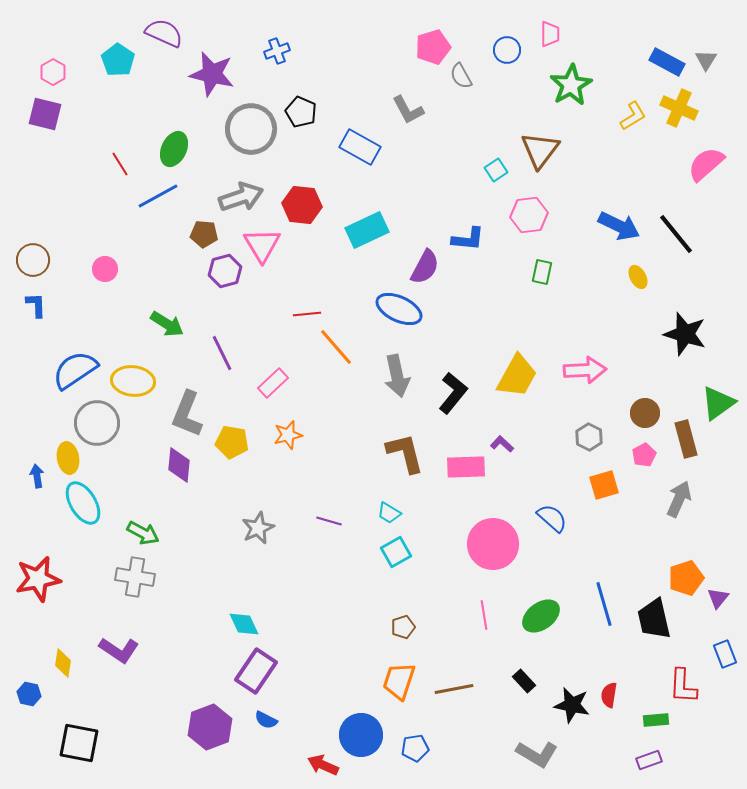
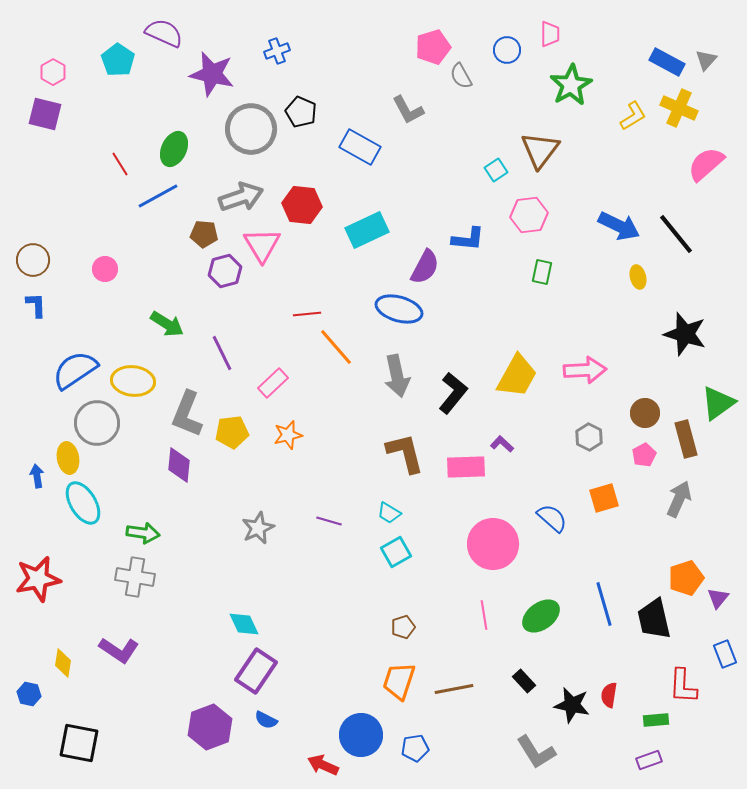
gray triangle at (706, 60): rotated 10 degrees clockwise
yellow ellipse at (638, 277): rotated 15 degrees clockwise
blue ellipse at (399, 309): rotated 9 degrees counterclockwise
yellow pentagon at (232, 442): moved 10 px up; rotated 16 degrees counterclockwise
orange square at (604, 485): moved 13 px down
green arrow at (143, 533): rotated 20 degrees counterclockwise
gray L-shape at (537, 754): moved 1 px left, 2 px up; rotated 27 degrees clockwise
